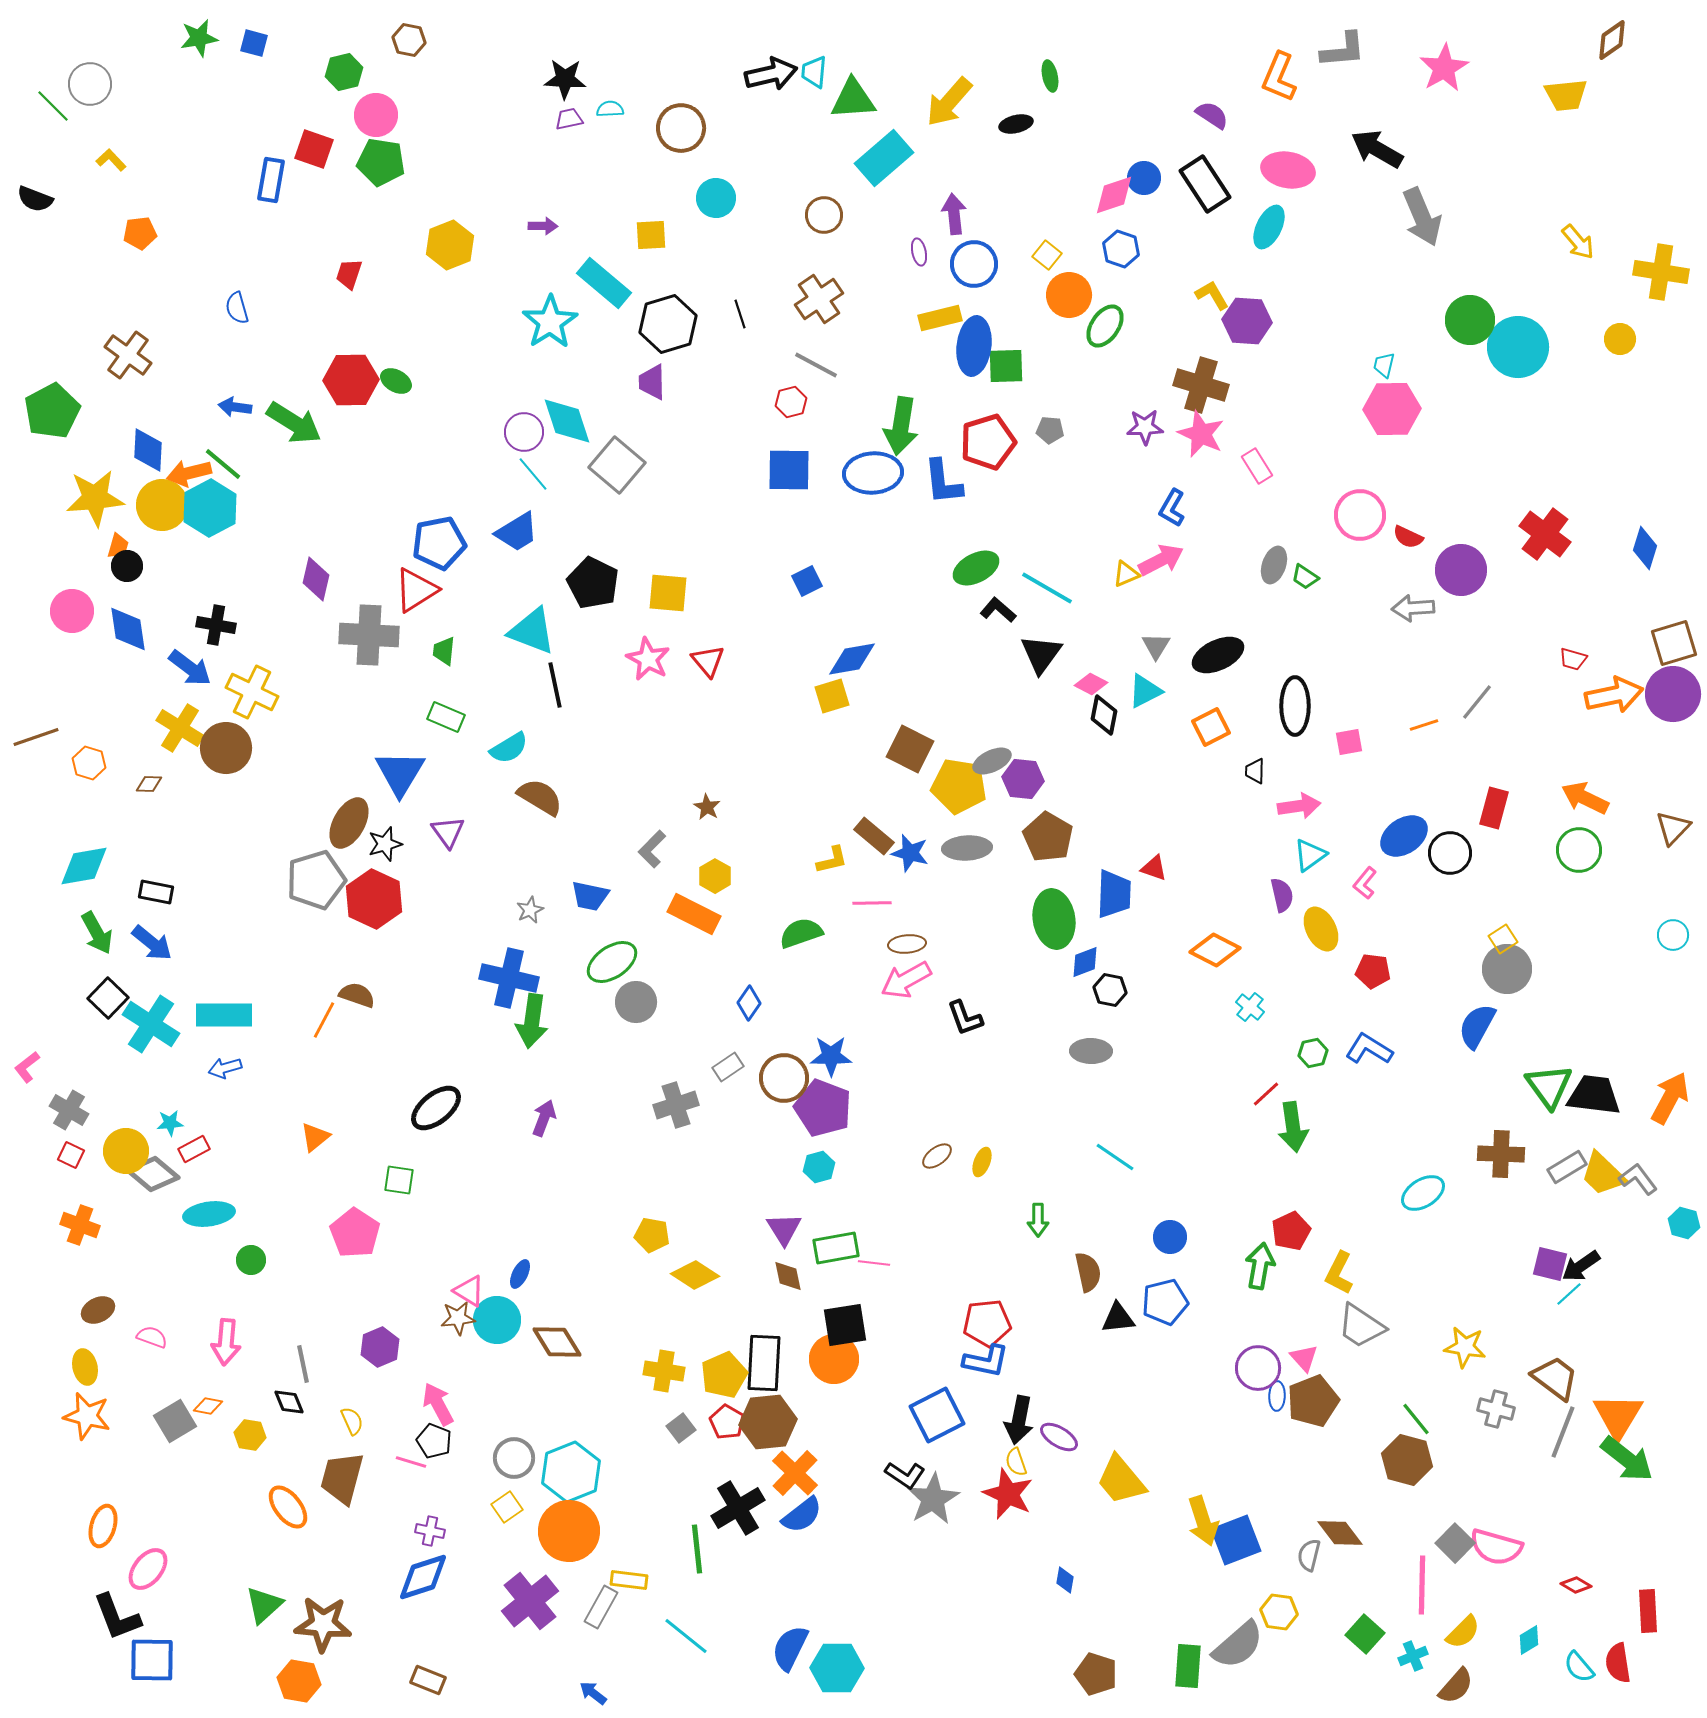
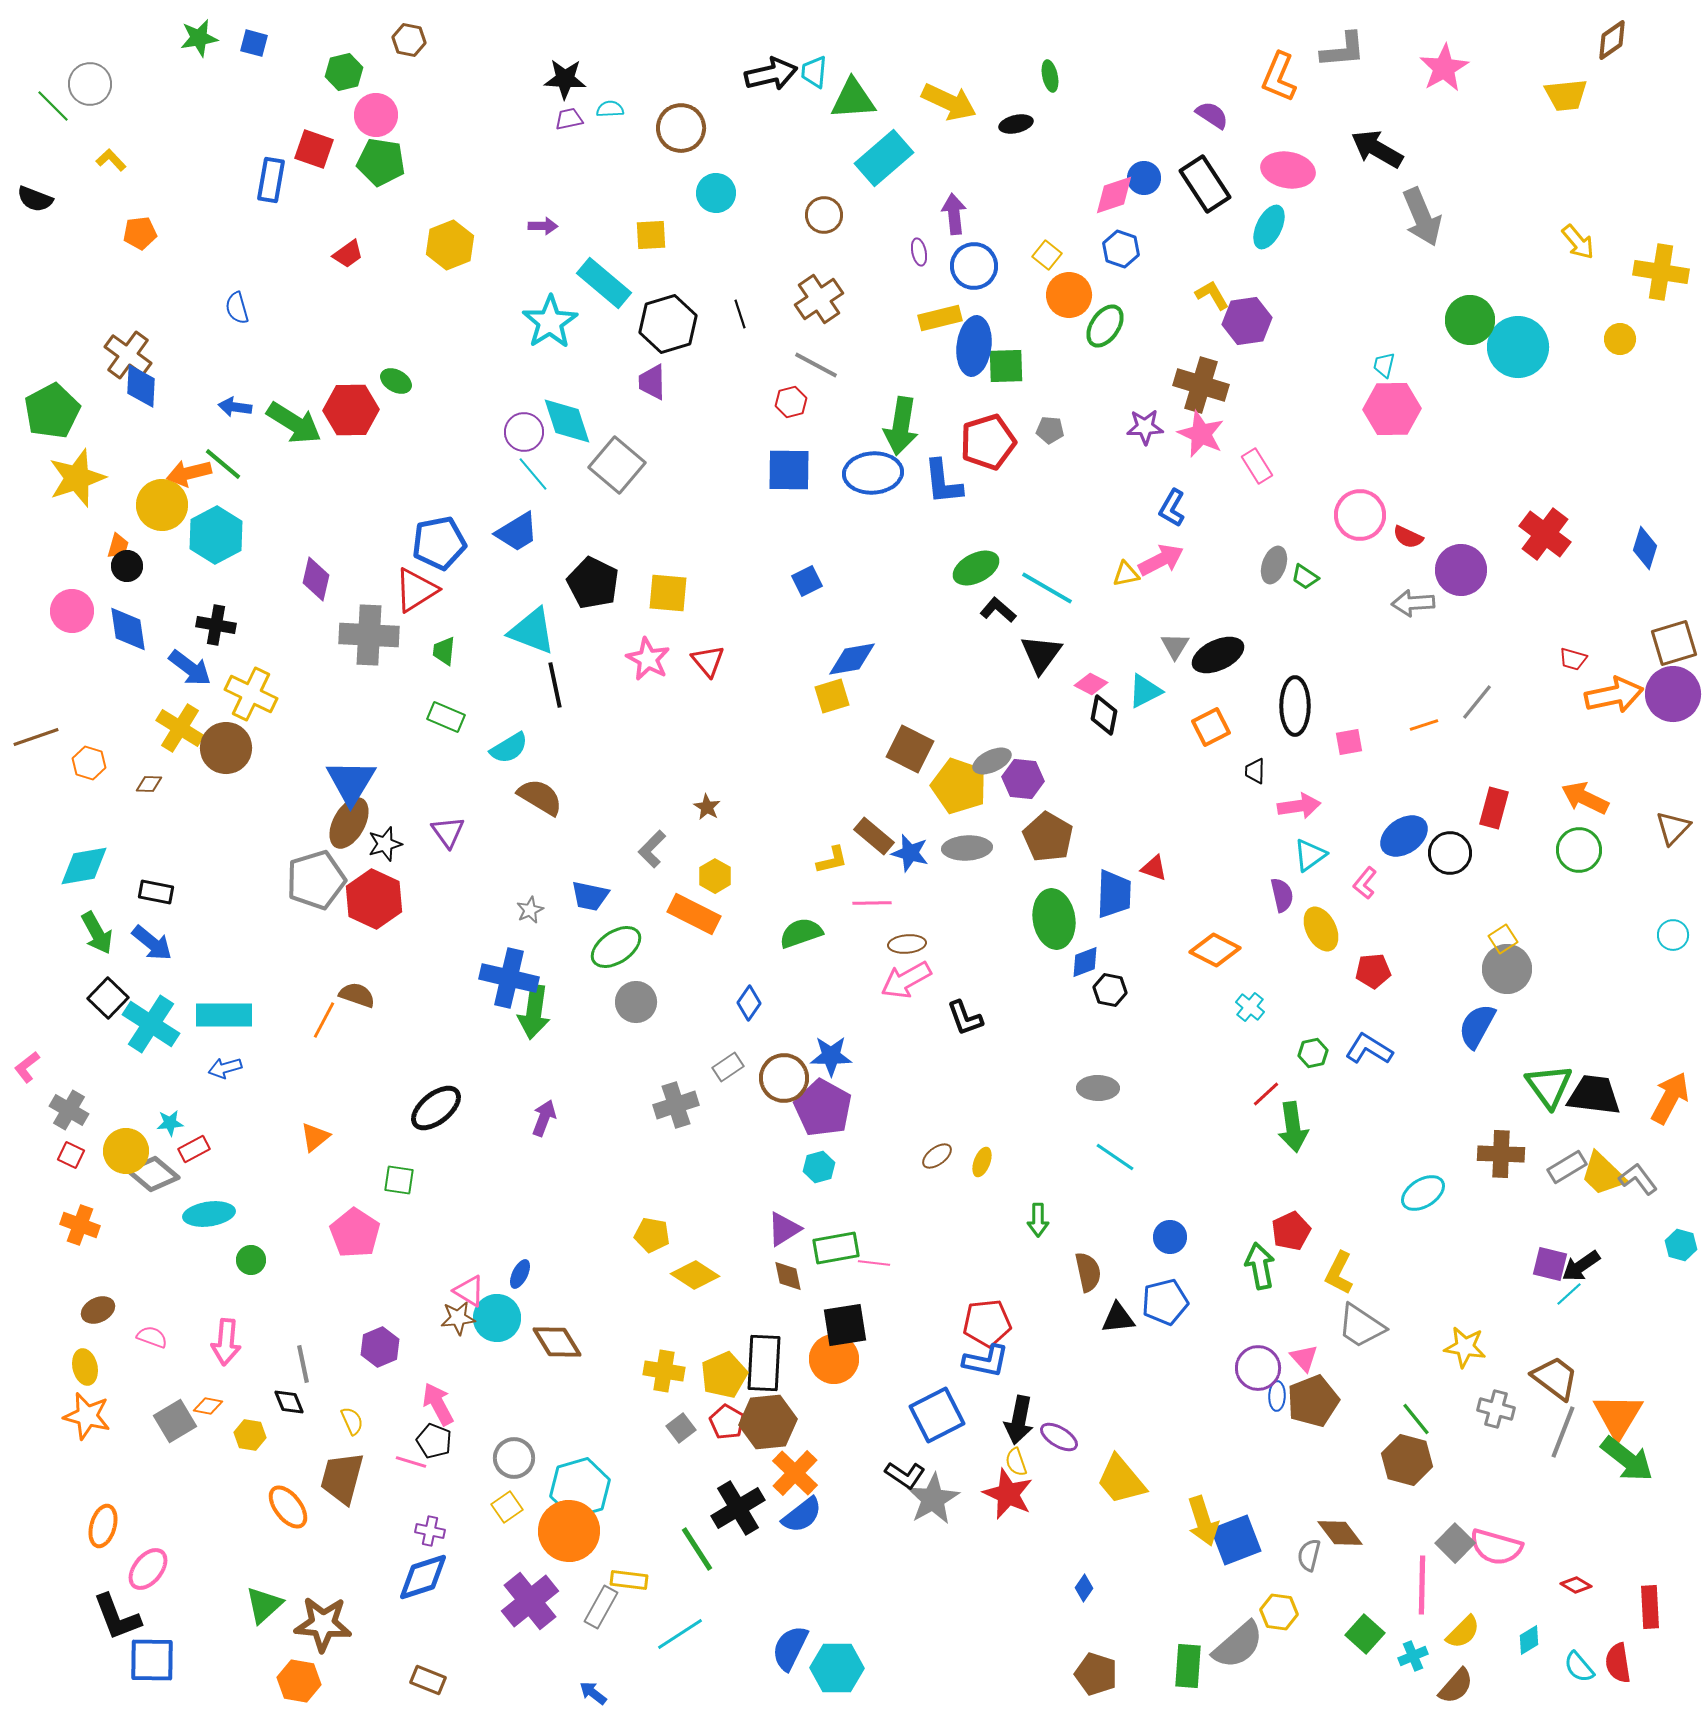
yellow arrow at (949, 102): rotated 106 degrees counterclockwise
cyan circle at (716, 198): moved 5 px up
blue circle at (974, 264): moved 2 px down
red trapezoid at (349, 274): moved 1 px left, 20 px up; rotated 144 degrees counterclockwise
purple hexagon at (1247, 321): rotated 12 degrees counterclockwise
red hexagon at (351, 380): moved 30 px down
blue diamond at (148, 450): moved 7 px left, 64 px up
yellow star at (95, 498): moved 18 px left, 20 px up; rotated 14 degrees counterclockwise
cyan hexagon at (210, 508): moved 6 px right, 27 px down
yellow triangle at (1126, 574): rotated 12 degrees clockwise
gray arrow at (1413, 608): moved 5 px up
gray triangle at (1156, 646): moved 19 px right
yellow cross at (252, 692): moved 1 px left, 2 px down
blue triangle at (400, 773): moved 49 px left, 9 px down
yellow pentagon at (959, 786): rotated 10 degrees clockwise
green ellipse at (612, 962): moved 4 px right, 15 px up
red pentagon at (1373, 971): rotated 12 degrees counterclockwise
green arrow at (532, 1021): moved 2 px right, 9 px up
gray ellipse at (1091, 1051): moved 7 px right, 37 px down
purple pentagon at (823, 1108): rotated 8 degrees clockwise
cyan hexagon at (1684, 1223): moved 3 px left, 22 px down
purple triangle at (784, 1229): rotated 30 degrees clockwise
green arrow at (1260, 1266): rotated 21 degrees counterclockwise
cyan circle at (497, 1320): moved 2 px up
cyan hexagon at (571, 1472): moved 9 px right, 16 px down; rotated 6 degrees clockwise
green line at (697, 1549): rotated 27 degrees counterclockwise
blue diamond at (1065, 1580): moved 19 px right, 8 px down; rotated 24 degrees clockwise
red rectangle at (1648, 1611): moved 2 px right, 4 px up
cyan line at (686, 1636): moved 6 px left, 2 px up; rotated 72 degrees counterclockwise
